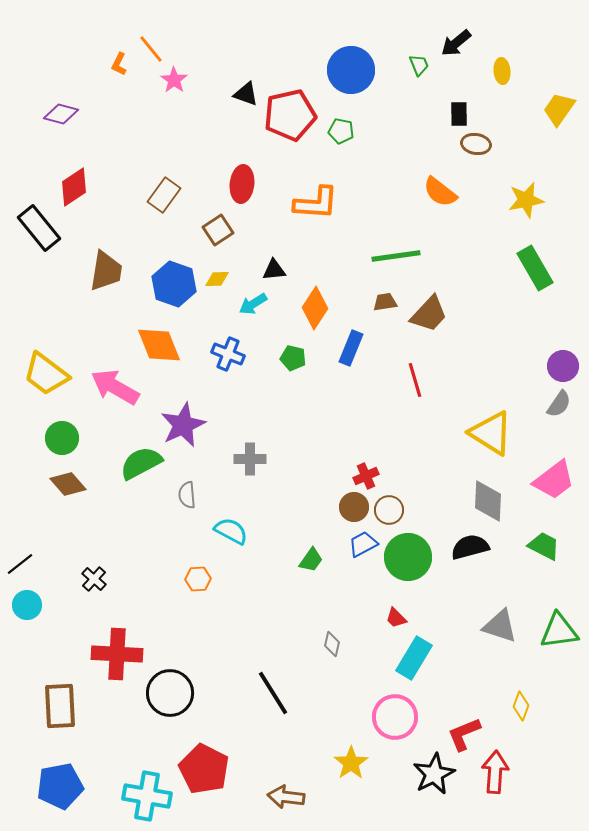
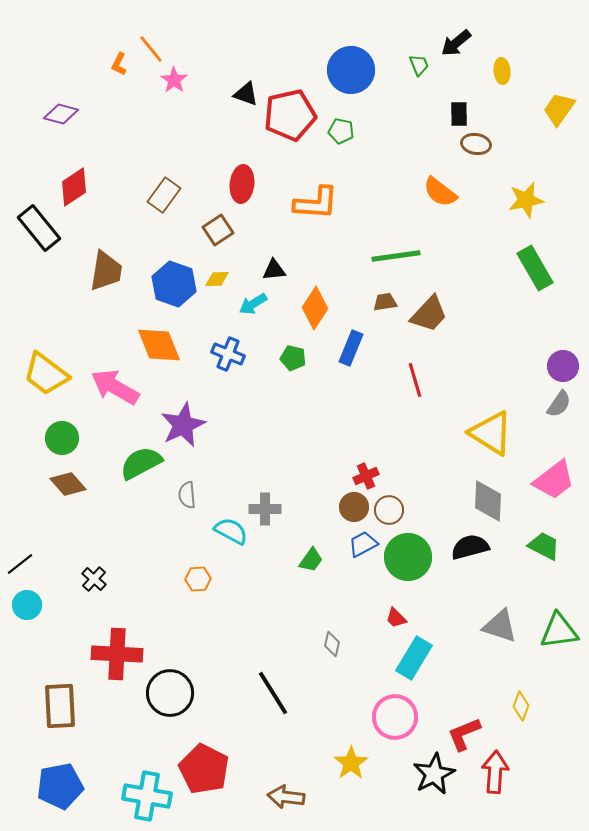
gray cross at (250, 459): moved 15 px right, 50 px down
